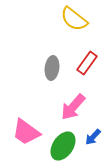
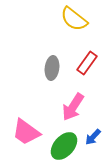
pink arrow: rotated 8 degrees counterclockwise
green ellipse: moved 1 px right; rotated 8 degrees clockwise
